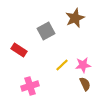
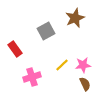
red rectangle: moved 4 px left, 1 px up; rotated 21 degrees clockwise
pink cross: moved 2 px right, 9 px up
